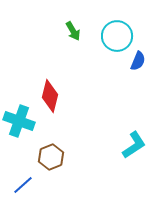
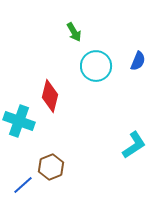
green arrow: moved 1 px right, 1 px down
cyan circle: moved 21 px left, 30 px down
brown hexagon: moved 10 px down
